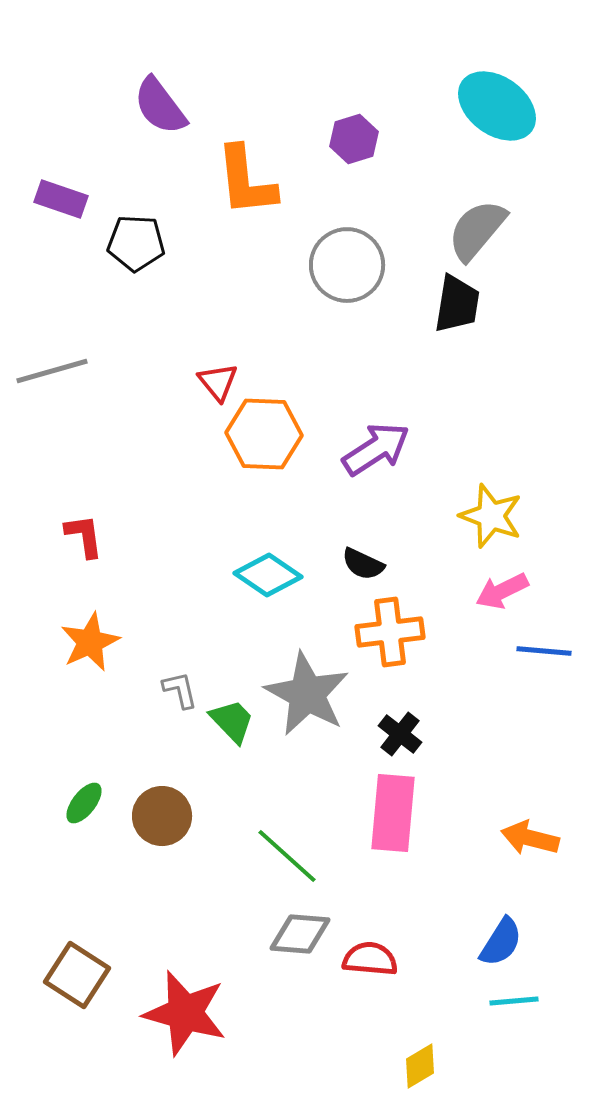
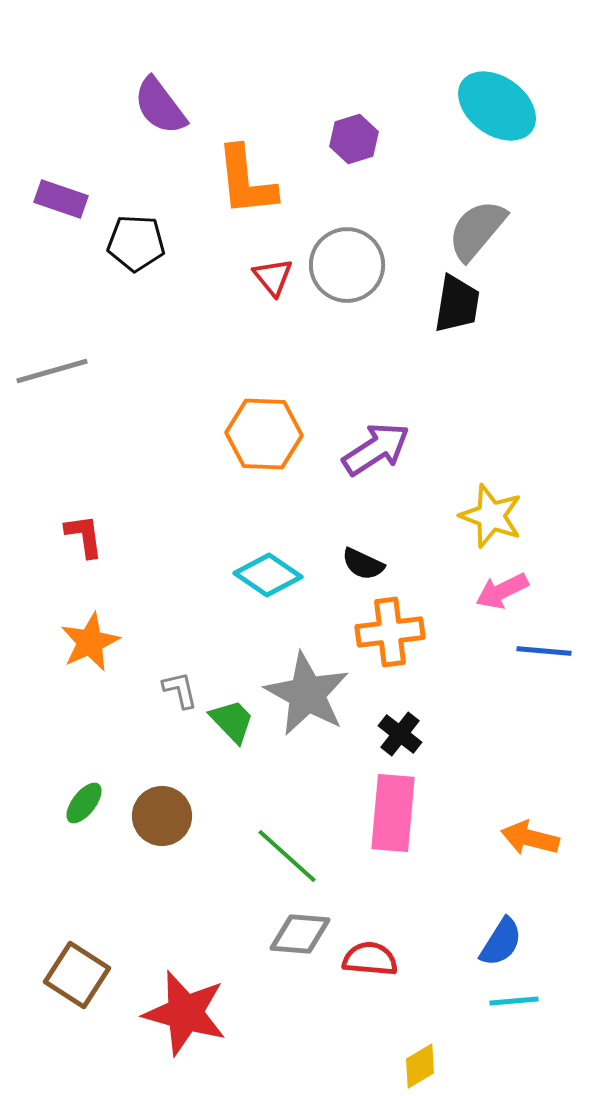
red triangle: moved 55 px right, 105 px up
